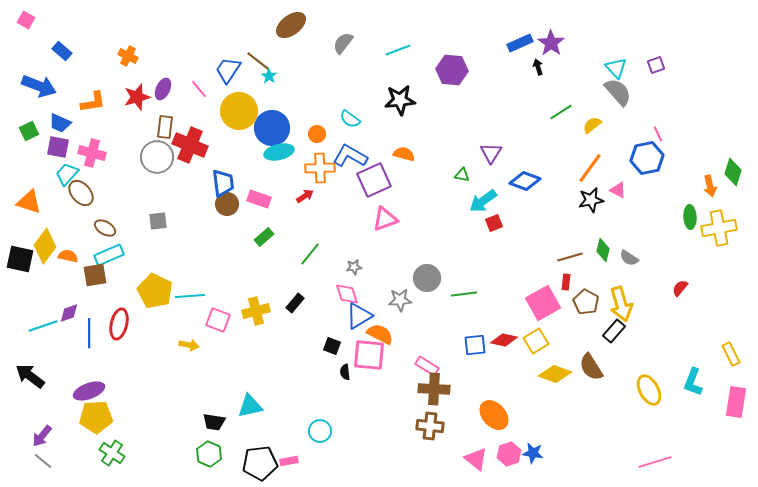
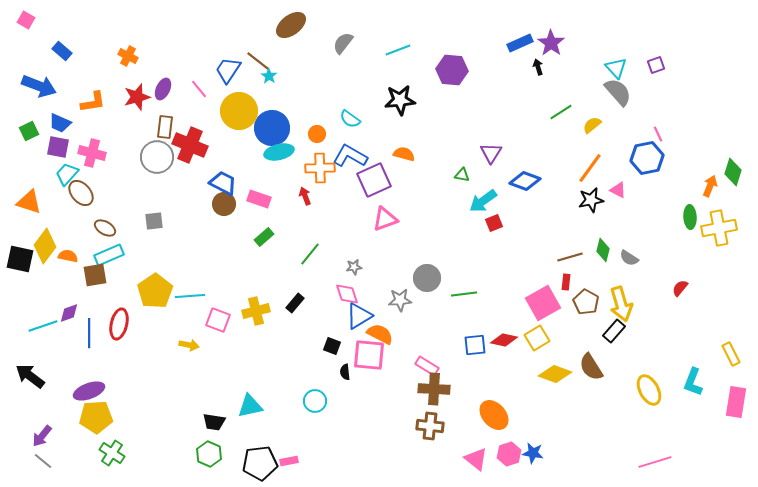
blue trapezoid at (223, 183): rotated 56 degrees counterclockwise
orange arrow at (710, 186): rotated 145 degrees counterclockwise
red arrow at (305, 196): rotated 78 degrees counterclockwise
brown circle at (227, 204): moved 3 px left
gray square at (158, 221): moved 4 px left
yellow pentagon at (155, 291): rotated 12 degrees clockwise
yellow square at (536, 341): moved 1 px right, 3 px up
cyan circle at (320, 431): moved 5 px left, 30 px up
